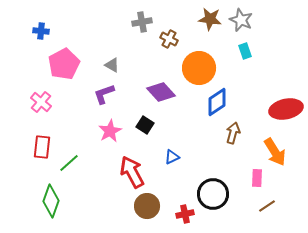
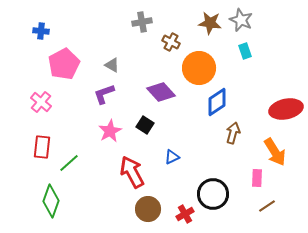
brown star: moved 4 px down
brown cross: moved 2 px right, 3 px down
brown circle: moved 1 px right, 3 px down
red cross: rotated 18 degrees counterclockwise
